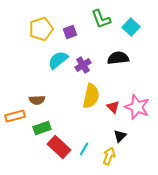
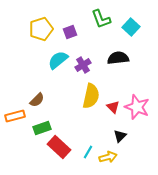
brown semicircle: rotated 42 degrees counterclockwise
cyan line: moved 4 px right, 3 px down
yellow arrow: moved 1 px left, 1 px down; rotated 54 degrees clockwise
